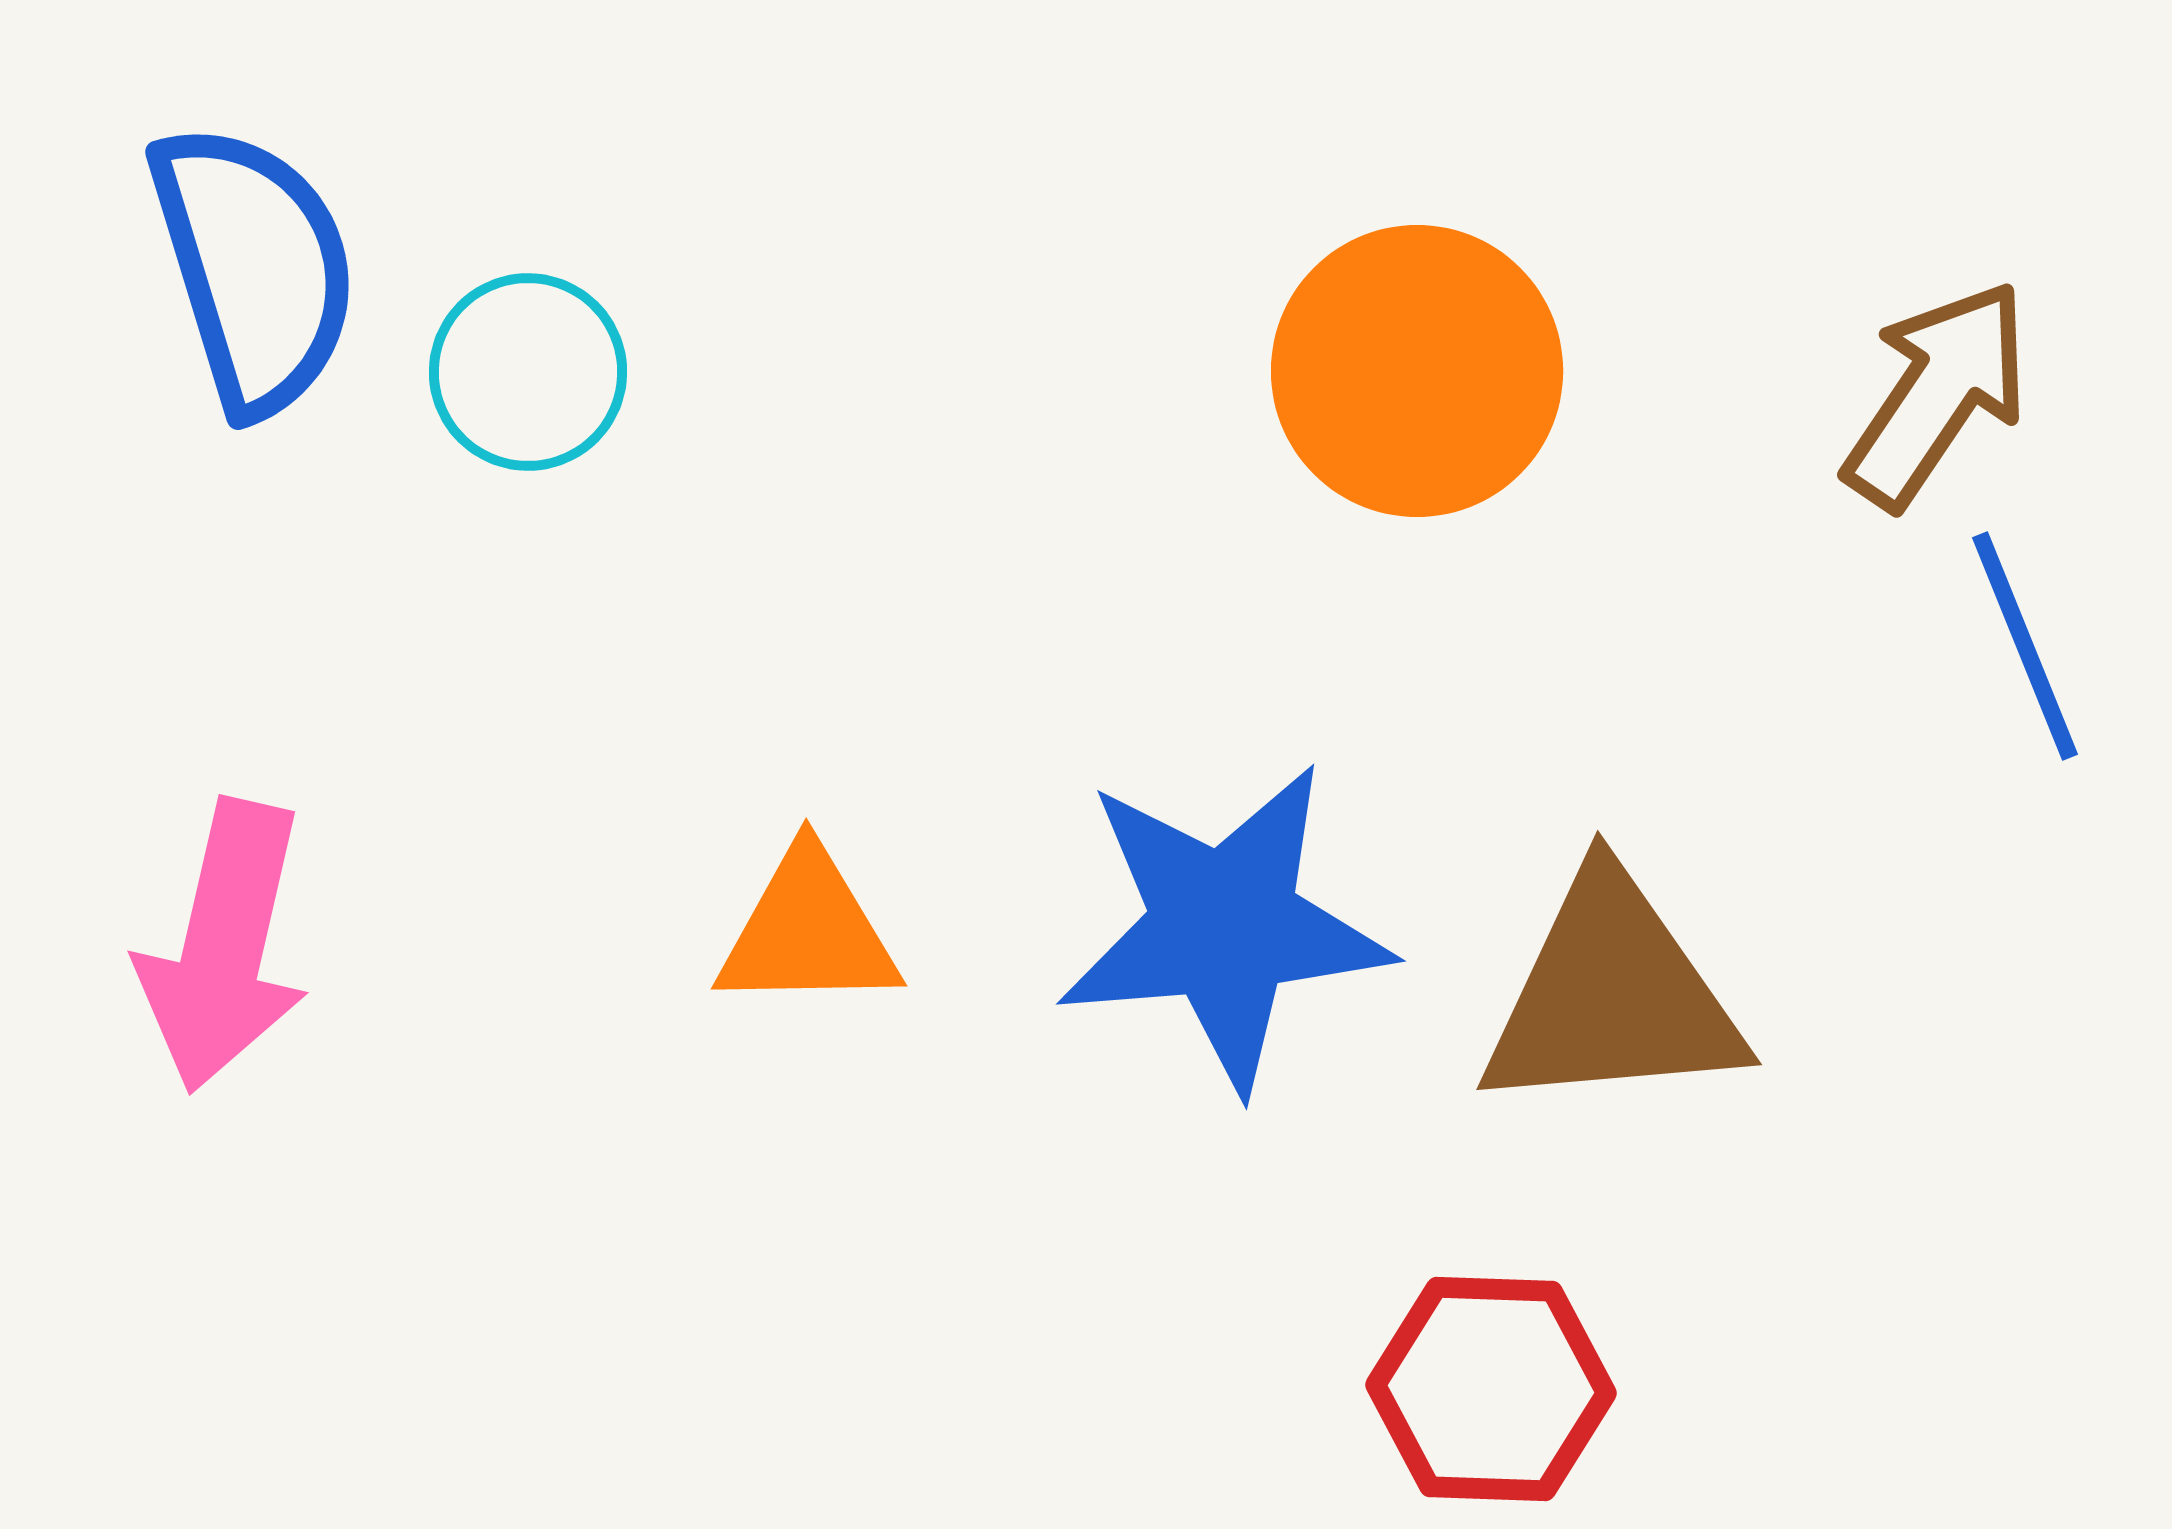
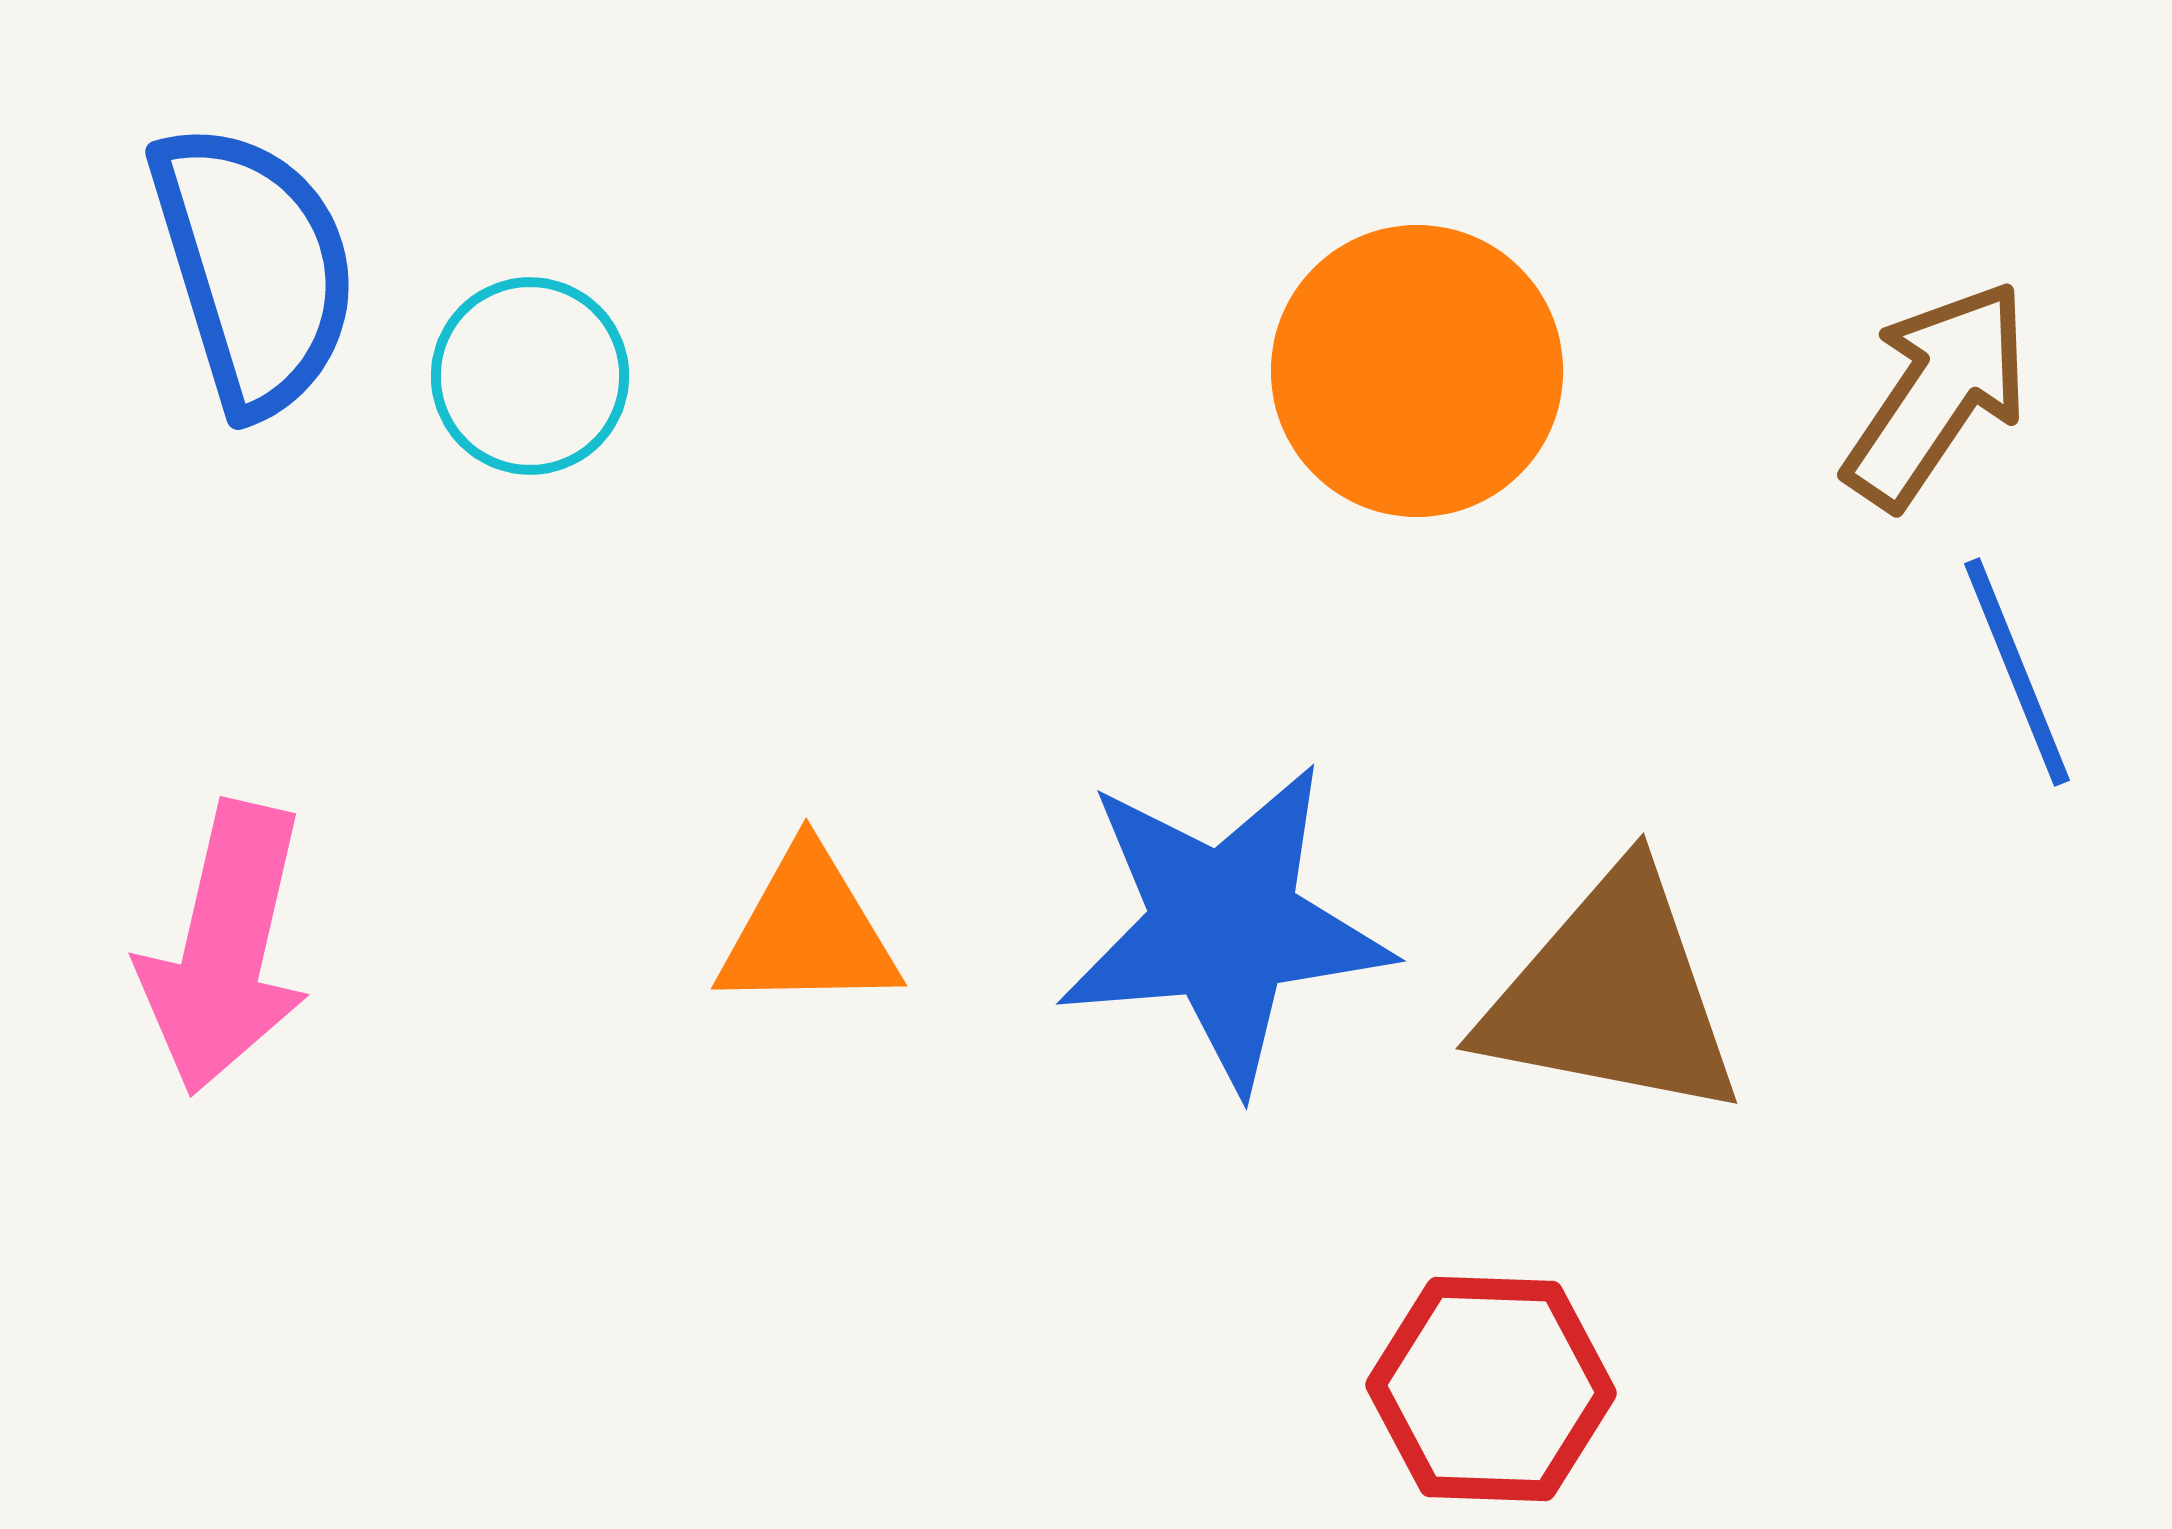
cyan circle: moved 2 px right, 4 px down
blue line: moved 8 px left, 26 px down
pink arrow: moved 1 px right, 2 px down
brown triangle: rotated 16 degrees clockwise
